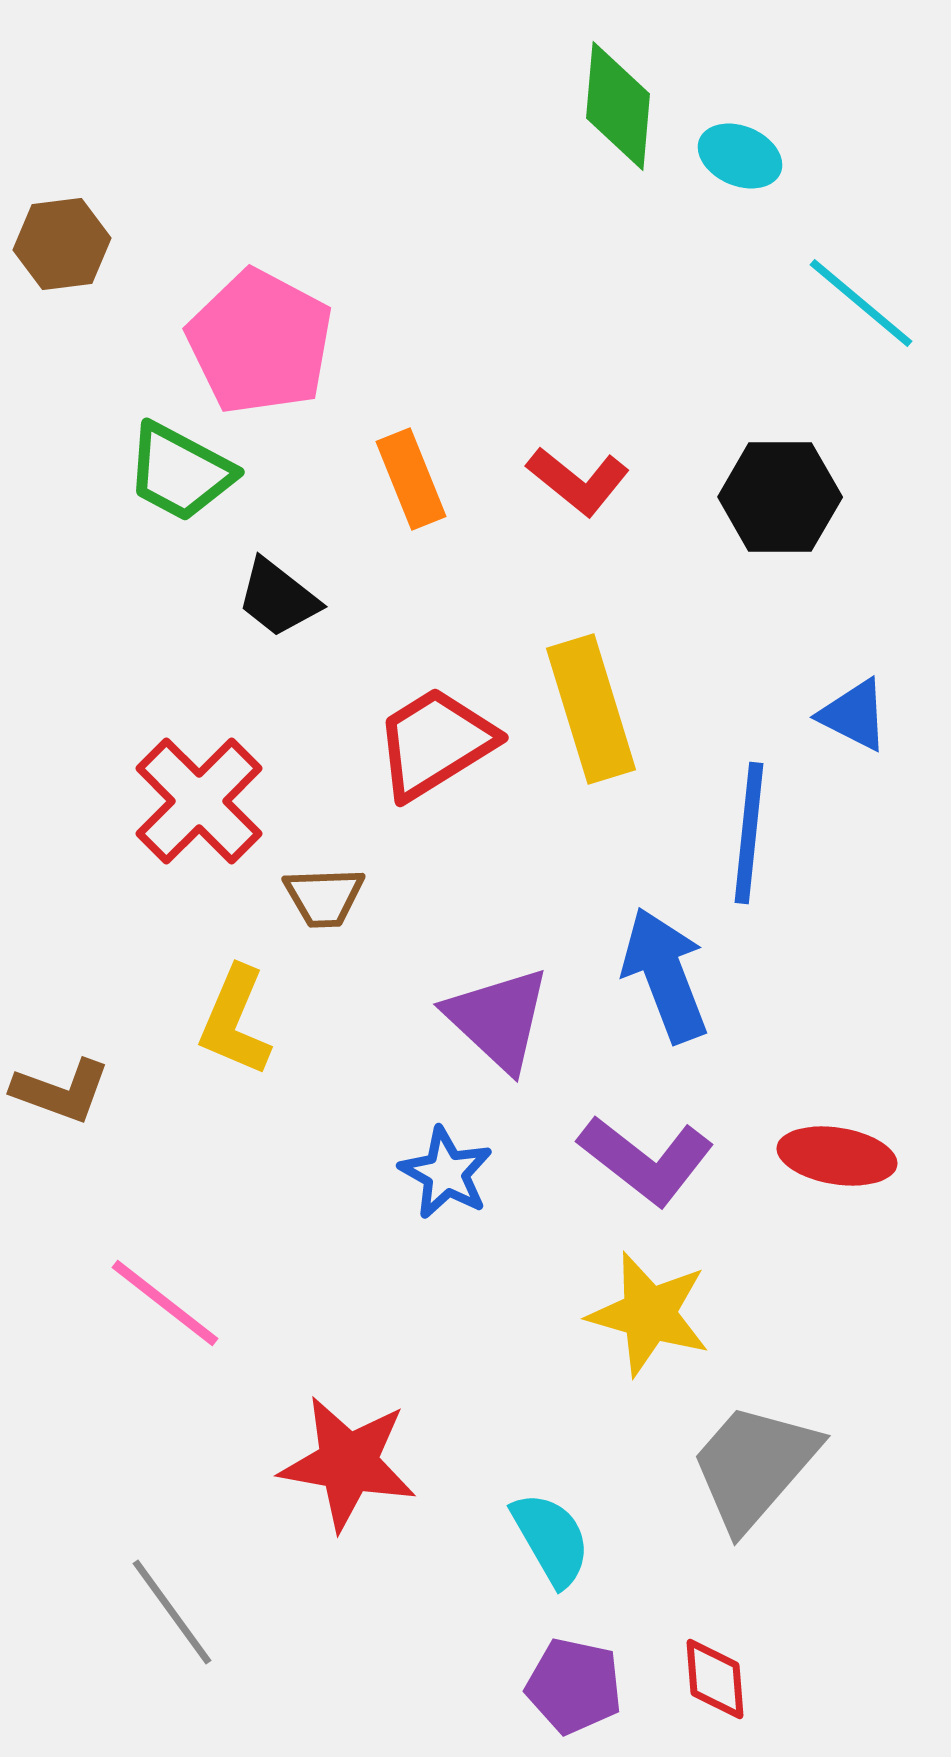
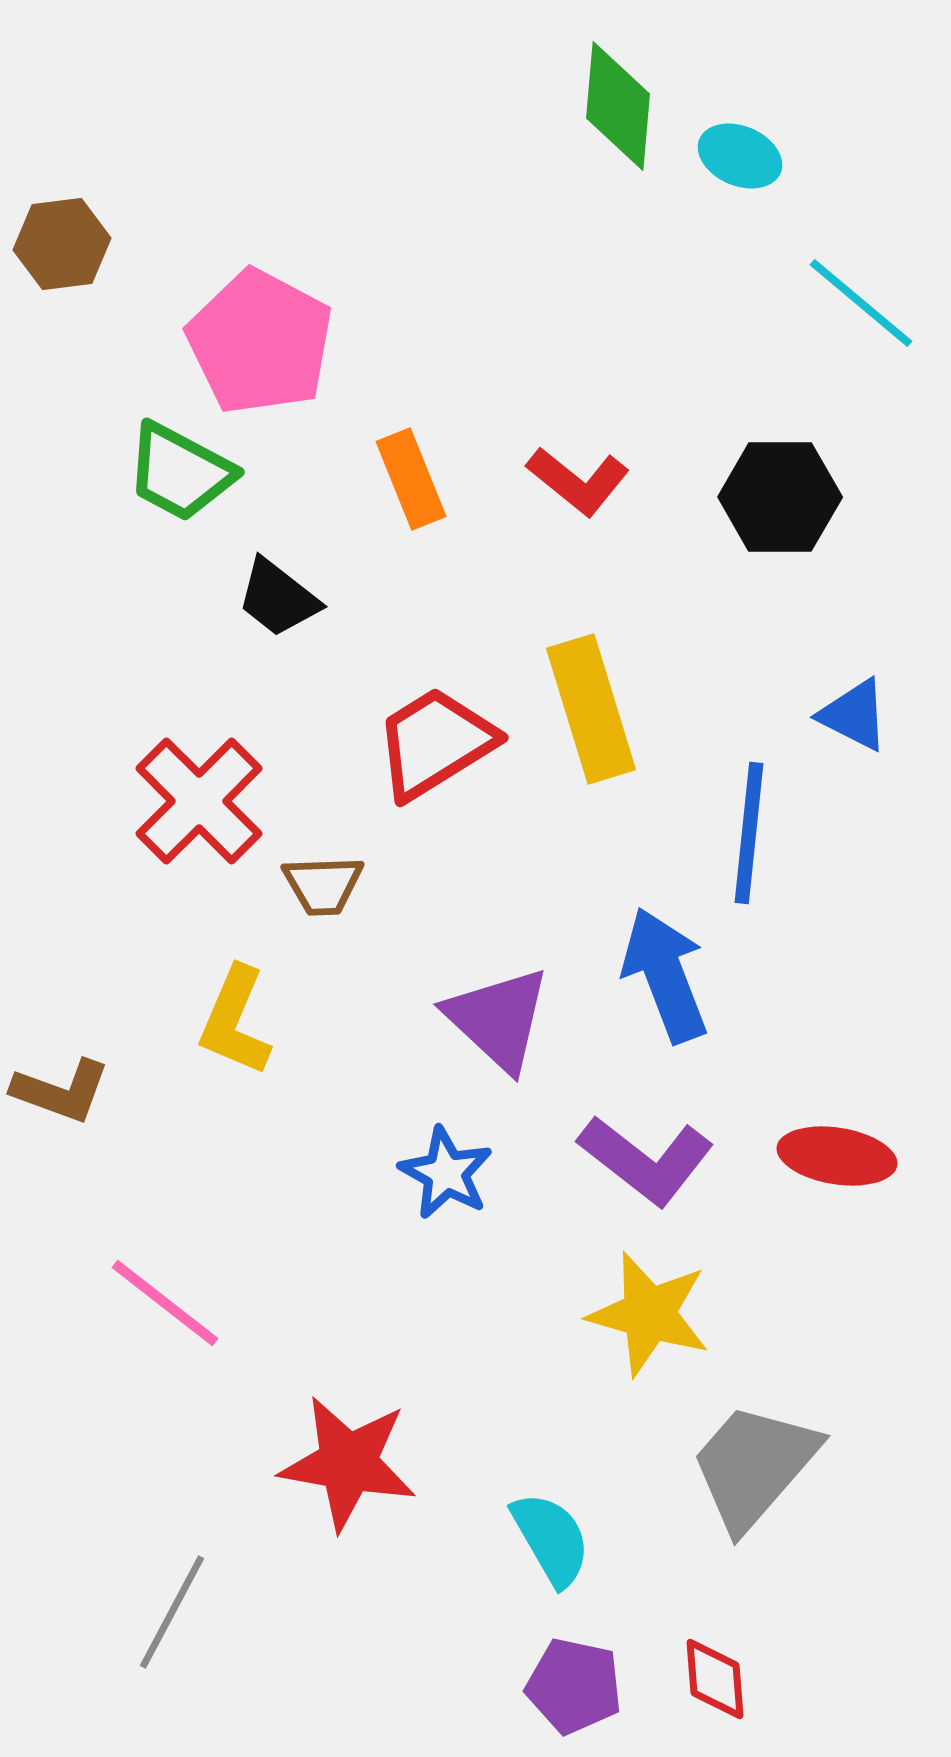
brown trapezoid: moved 1 px left, 12 px up
gray line: rotated 64 degrees clockwise
